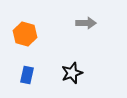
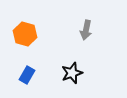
gray arrow: moved 7 px down; rotated 102 degrees clockwise
blue rectangle: rotated 18 degrees clockwise
